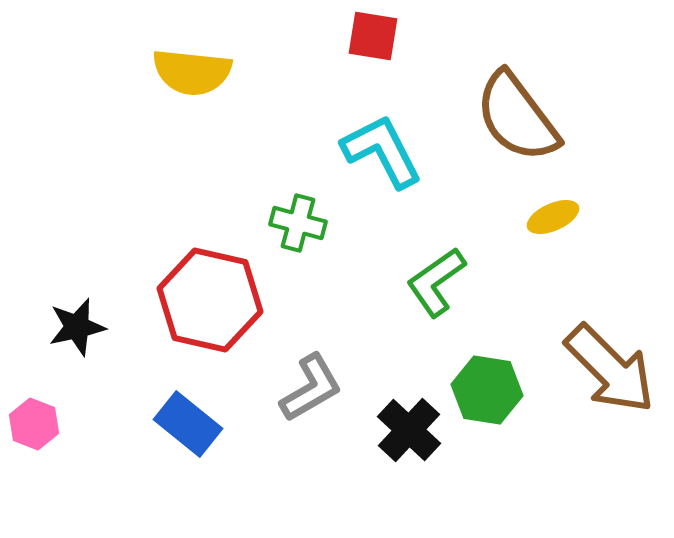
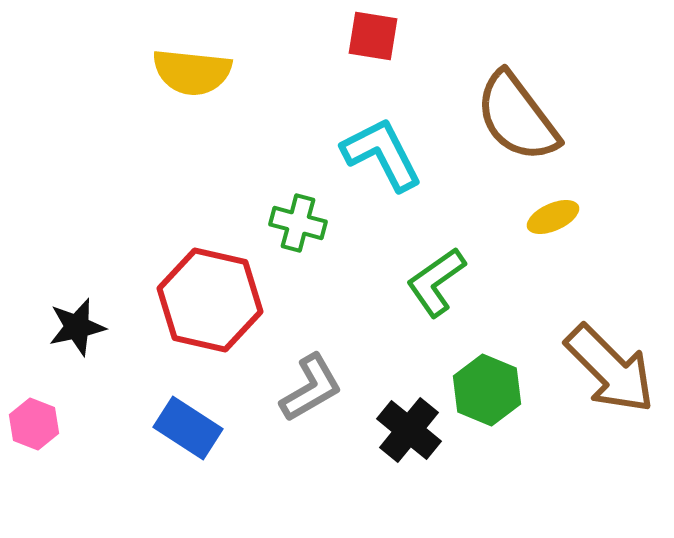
cyan L-shape: moved 3 px down
green hexagon: rotated 14 degrees clockwise
blue rectangle: moved 4 px down; rotated 6 degrees counterclockwise
black cross: rotated 4 degrees counterclockwise
